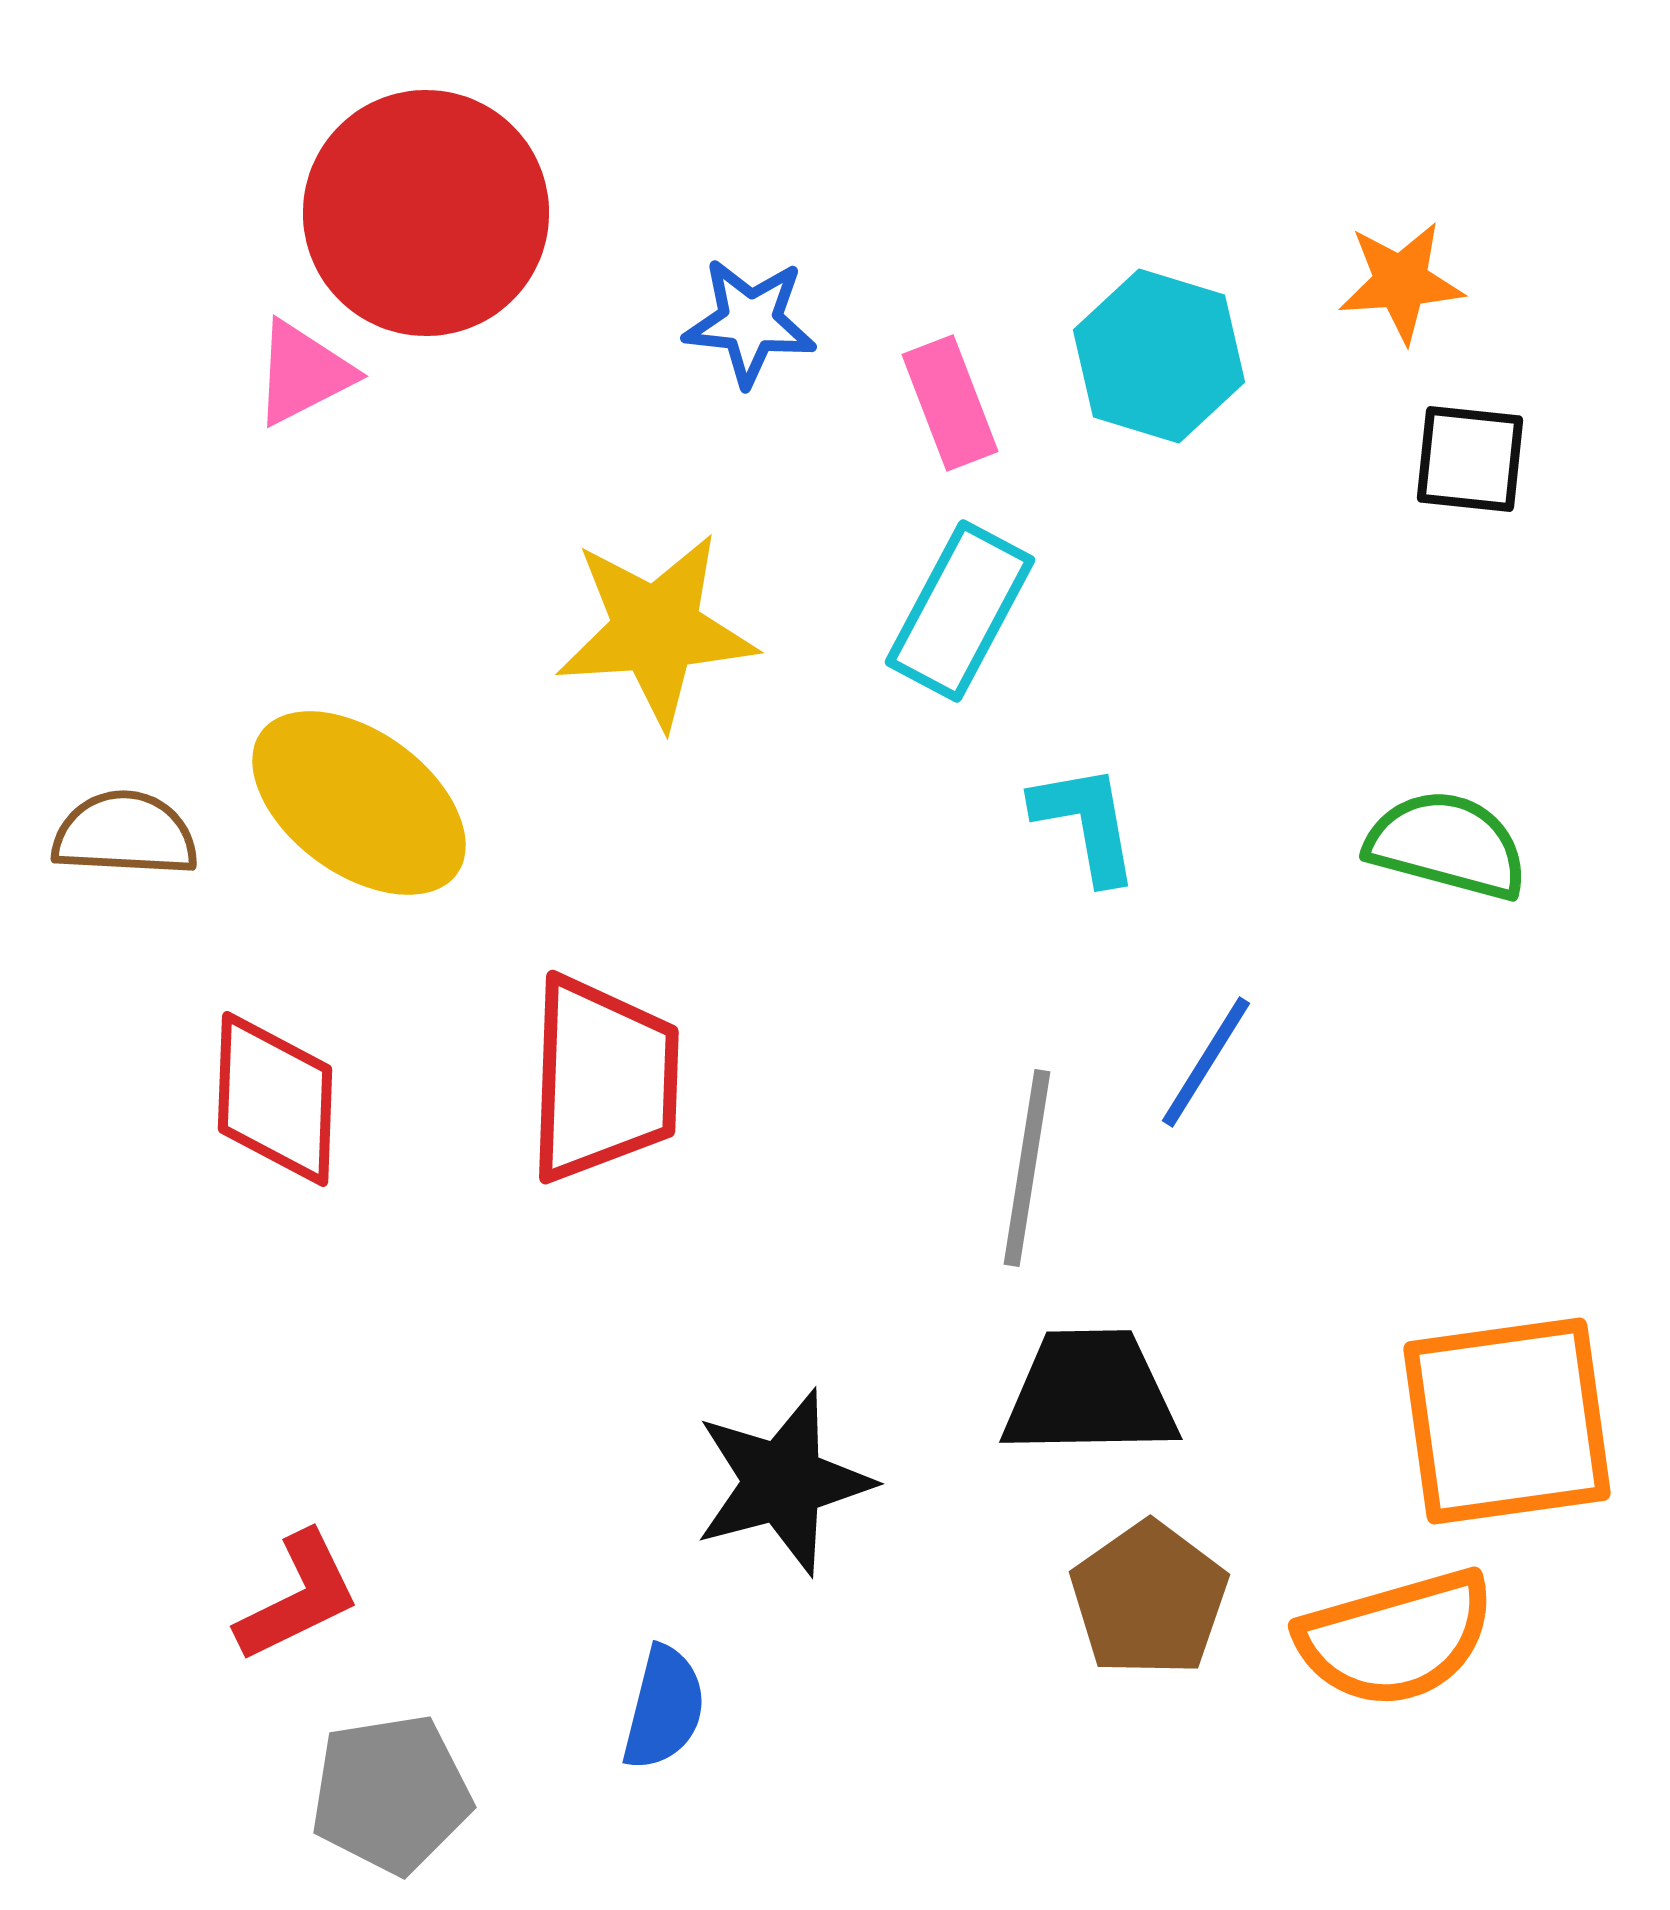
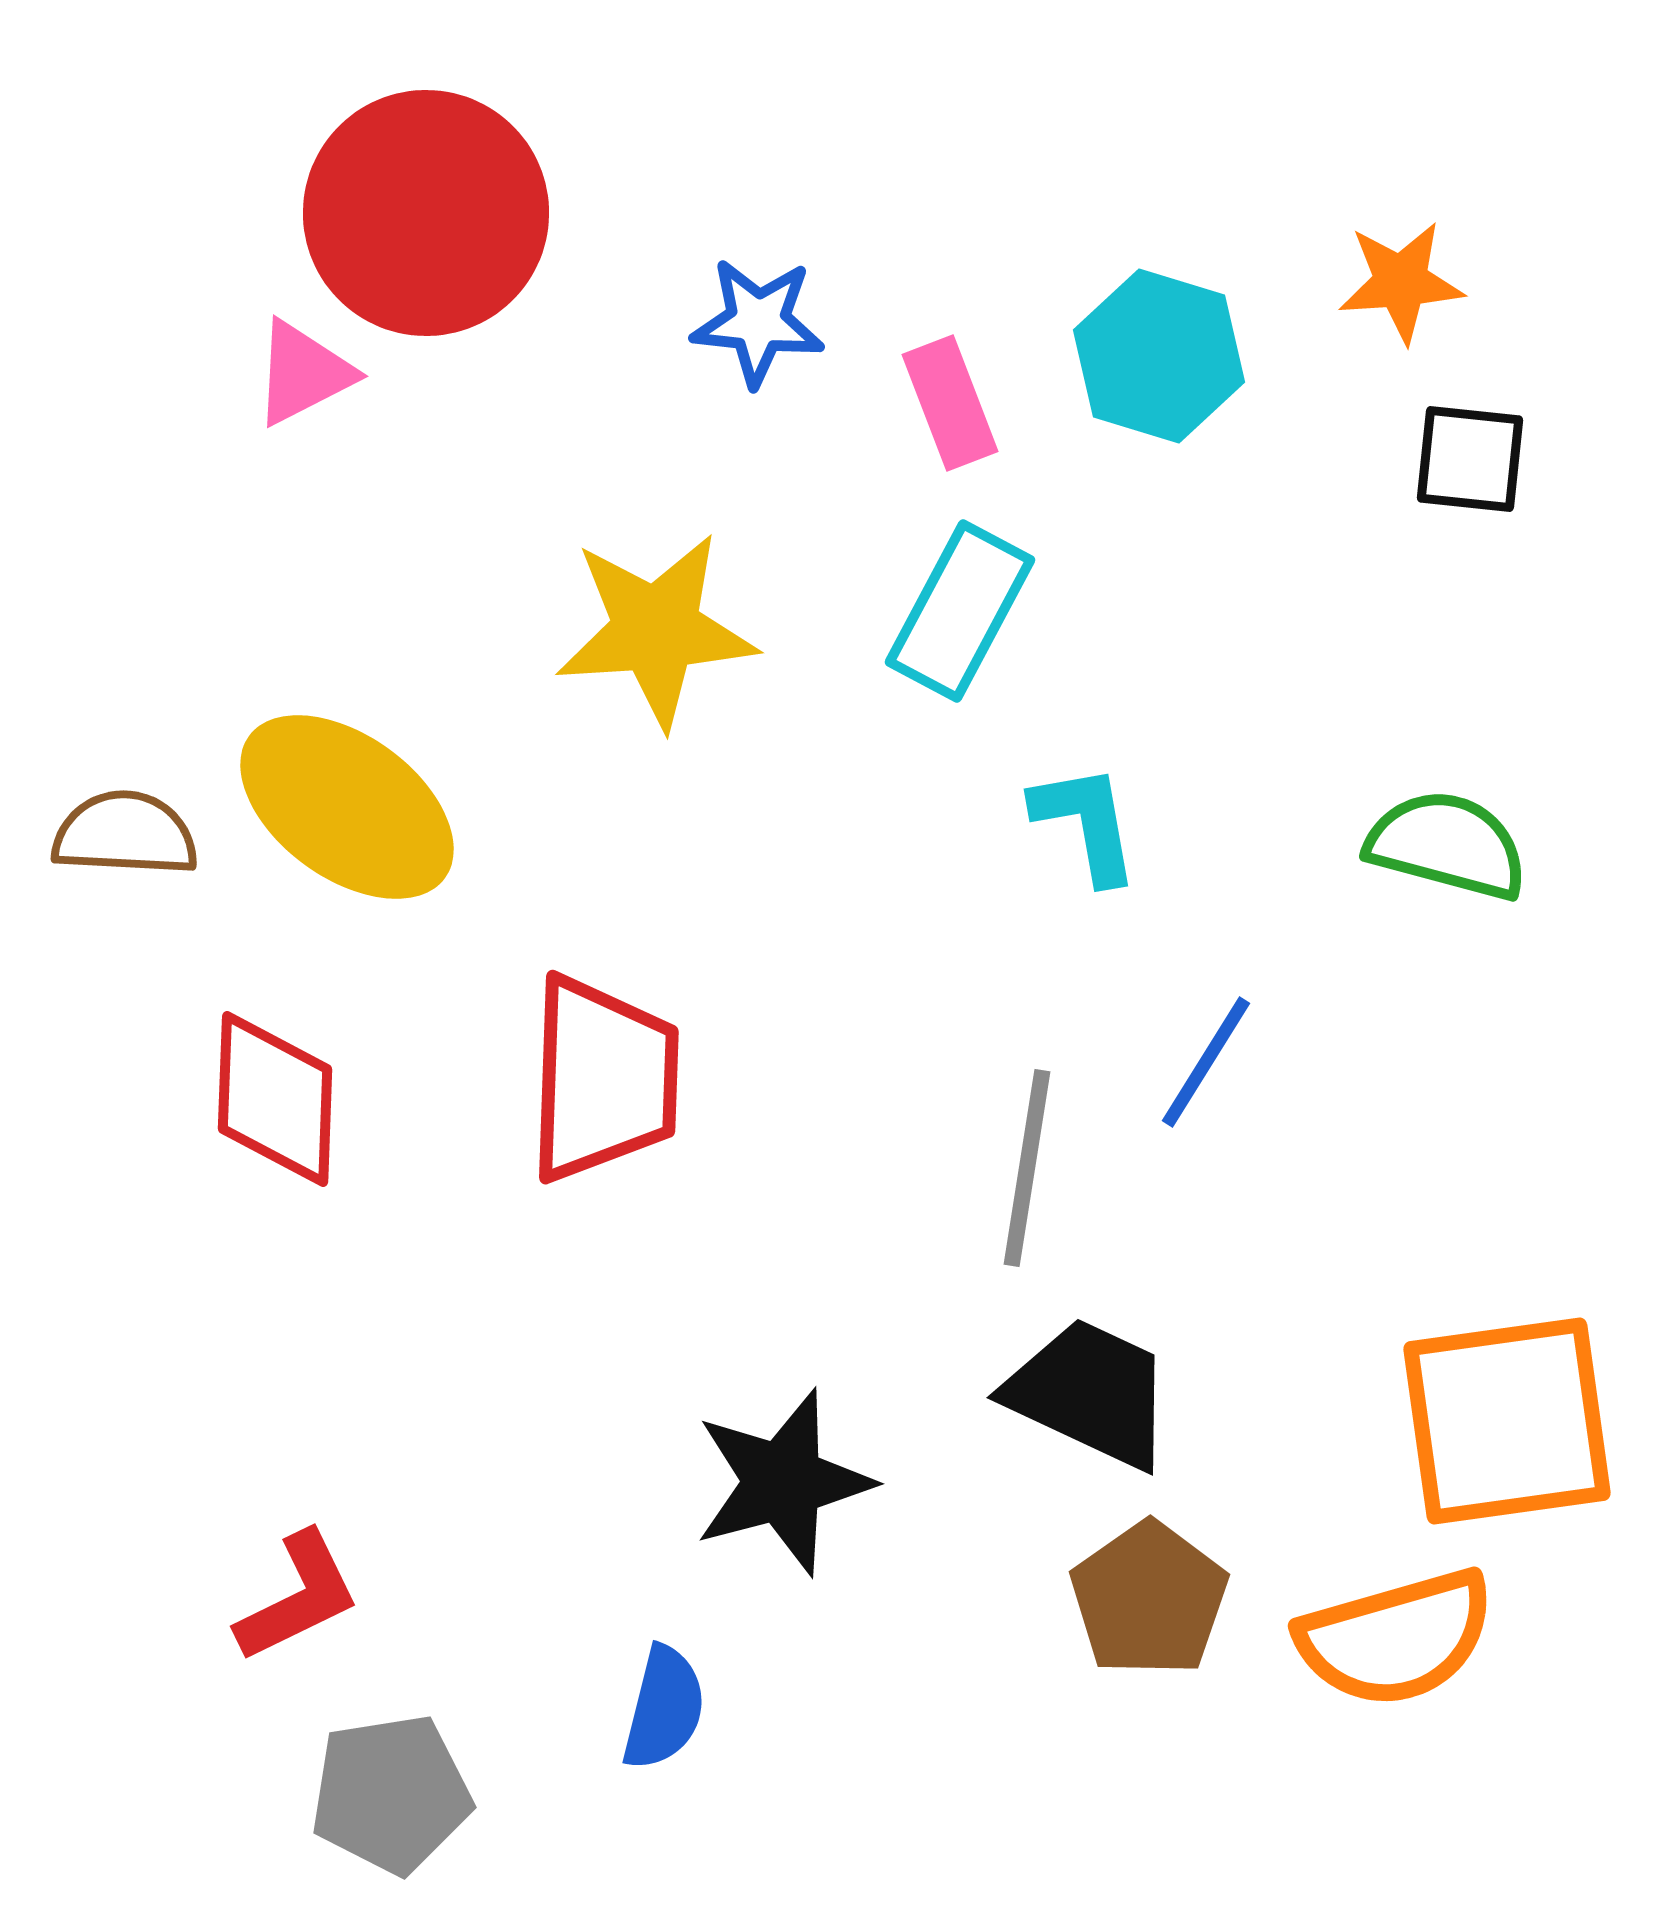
blue star: moved 8 px right
yellow ellipse: moved 12 px left, 4 px down
black trapezoid: rotated 26 degrees clockwise
